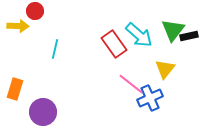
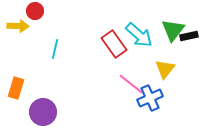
orange rectangle: moved 1 px right, 1 px up
